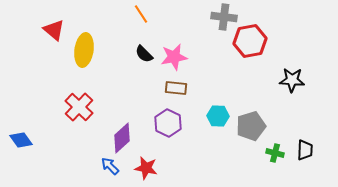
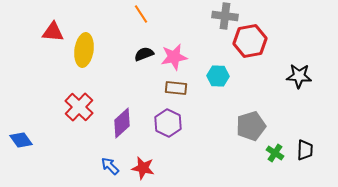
gray cross: moved 1 px right, 1 px up
red triangle: moved 1 px left, 2 px down; rotated 35 degrees counterclockwise
black semicircle: rotated 114 degrees clockwise
black star: moved 7 px right, 4 px up
cyan hexagon: moved 40 px up
purple diamond: moved 15 px up
green cross: rotated 18 degrees clockwise
red star: moved 3 px left
